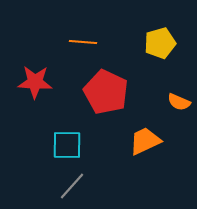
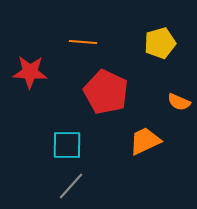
red star: moved 5 px left, 10 px up
gray line: moved 1 px left
